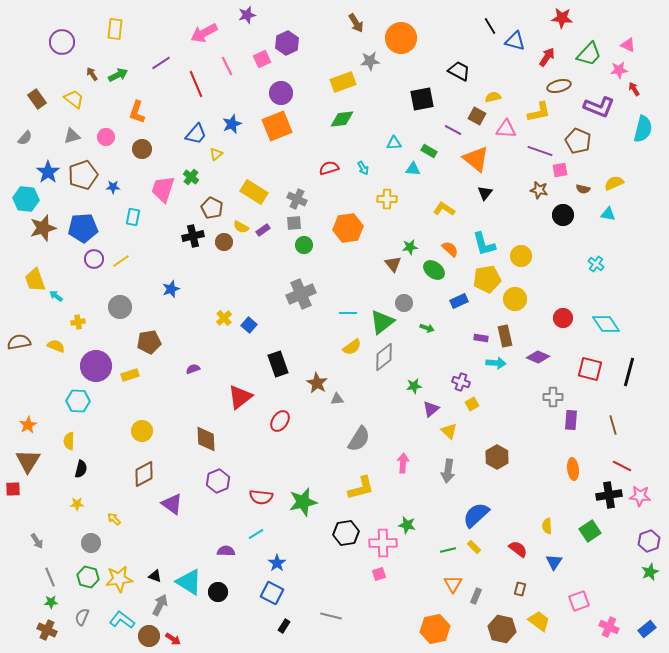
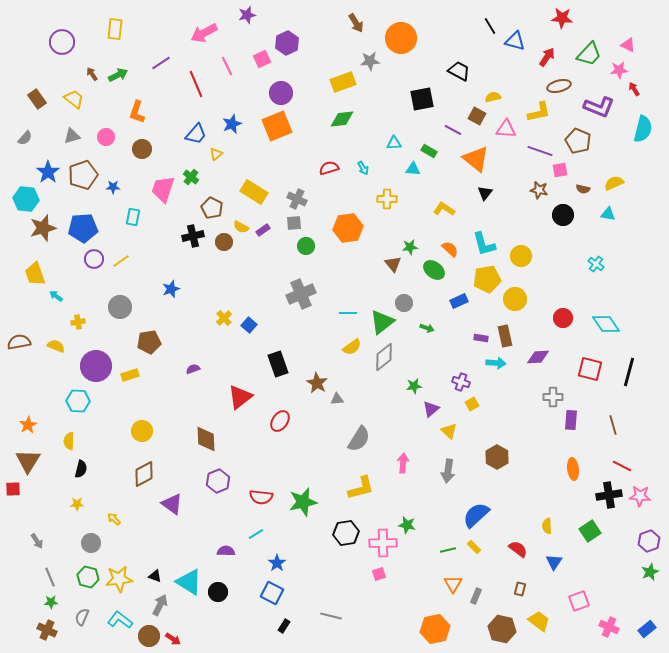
green circle at (304, 245): moved 2 px right, 1 px down
yellow trapezoid at (35, 280): moved 6 px up
purple diamond at (538, 357): rotated 25 degrees counterclockwise
cyan L-shape at (122, 620): moved 2 px left
